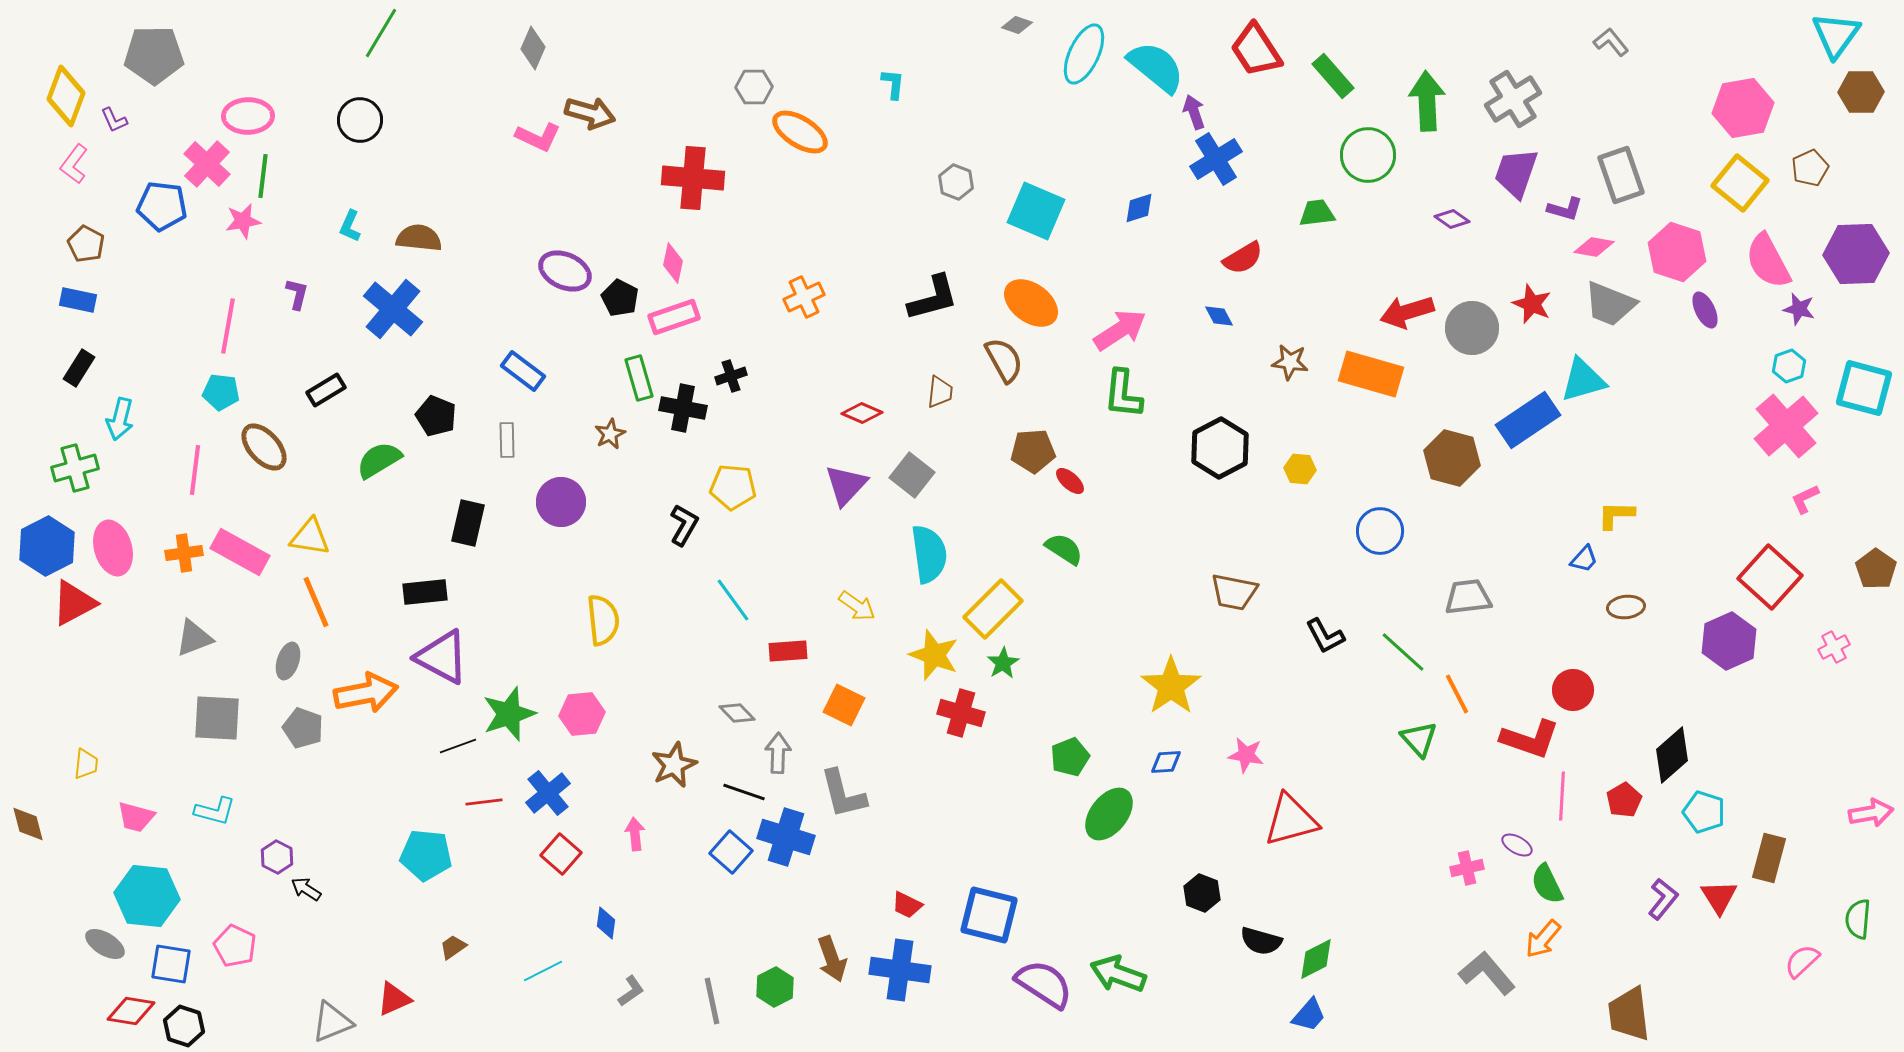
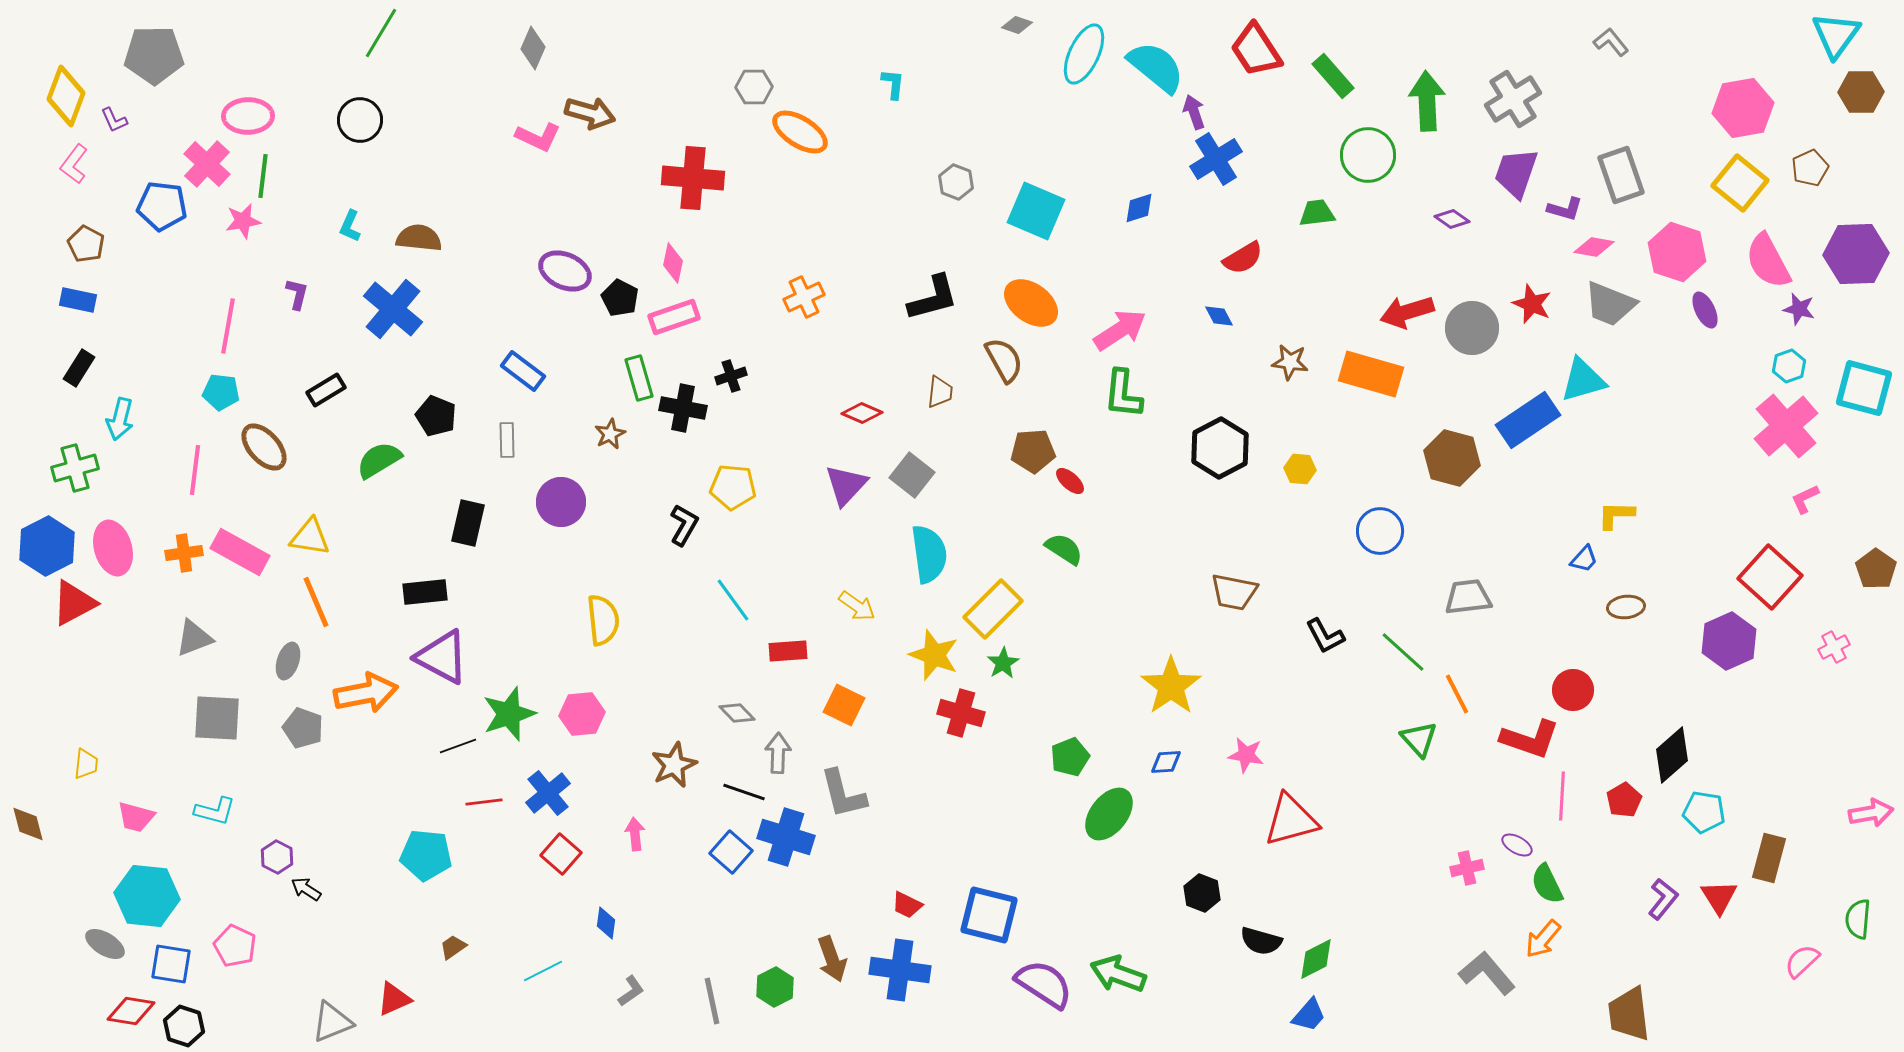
cyan pentagon at (1704, 812): rotated 9 degrees counterclockwise
